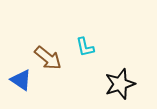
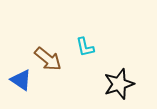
brown arrow: moved 1 px down
black star: moved 1 px left
